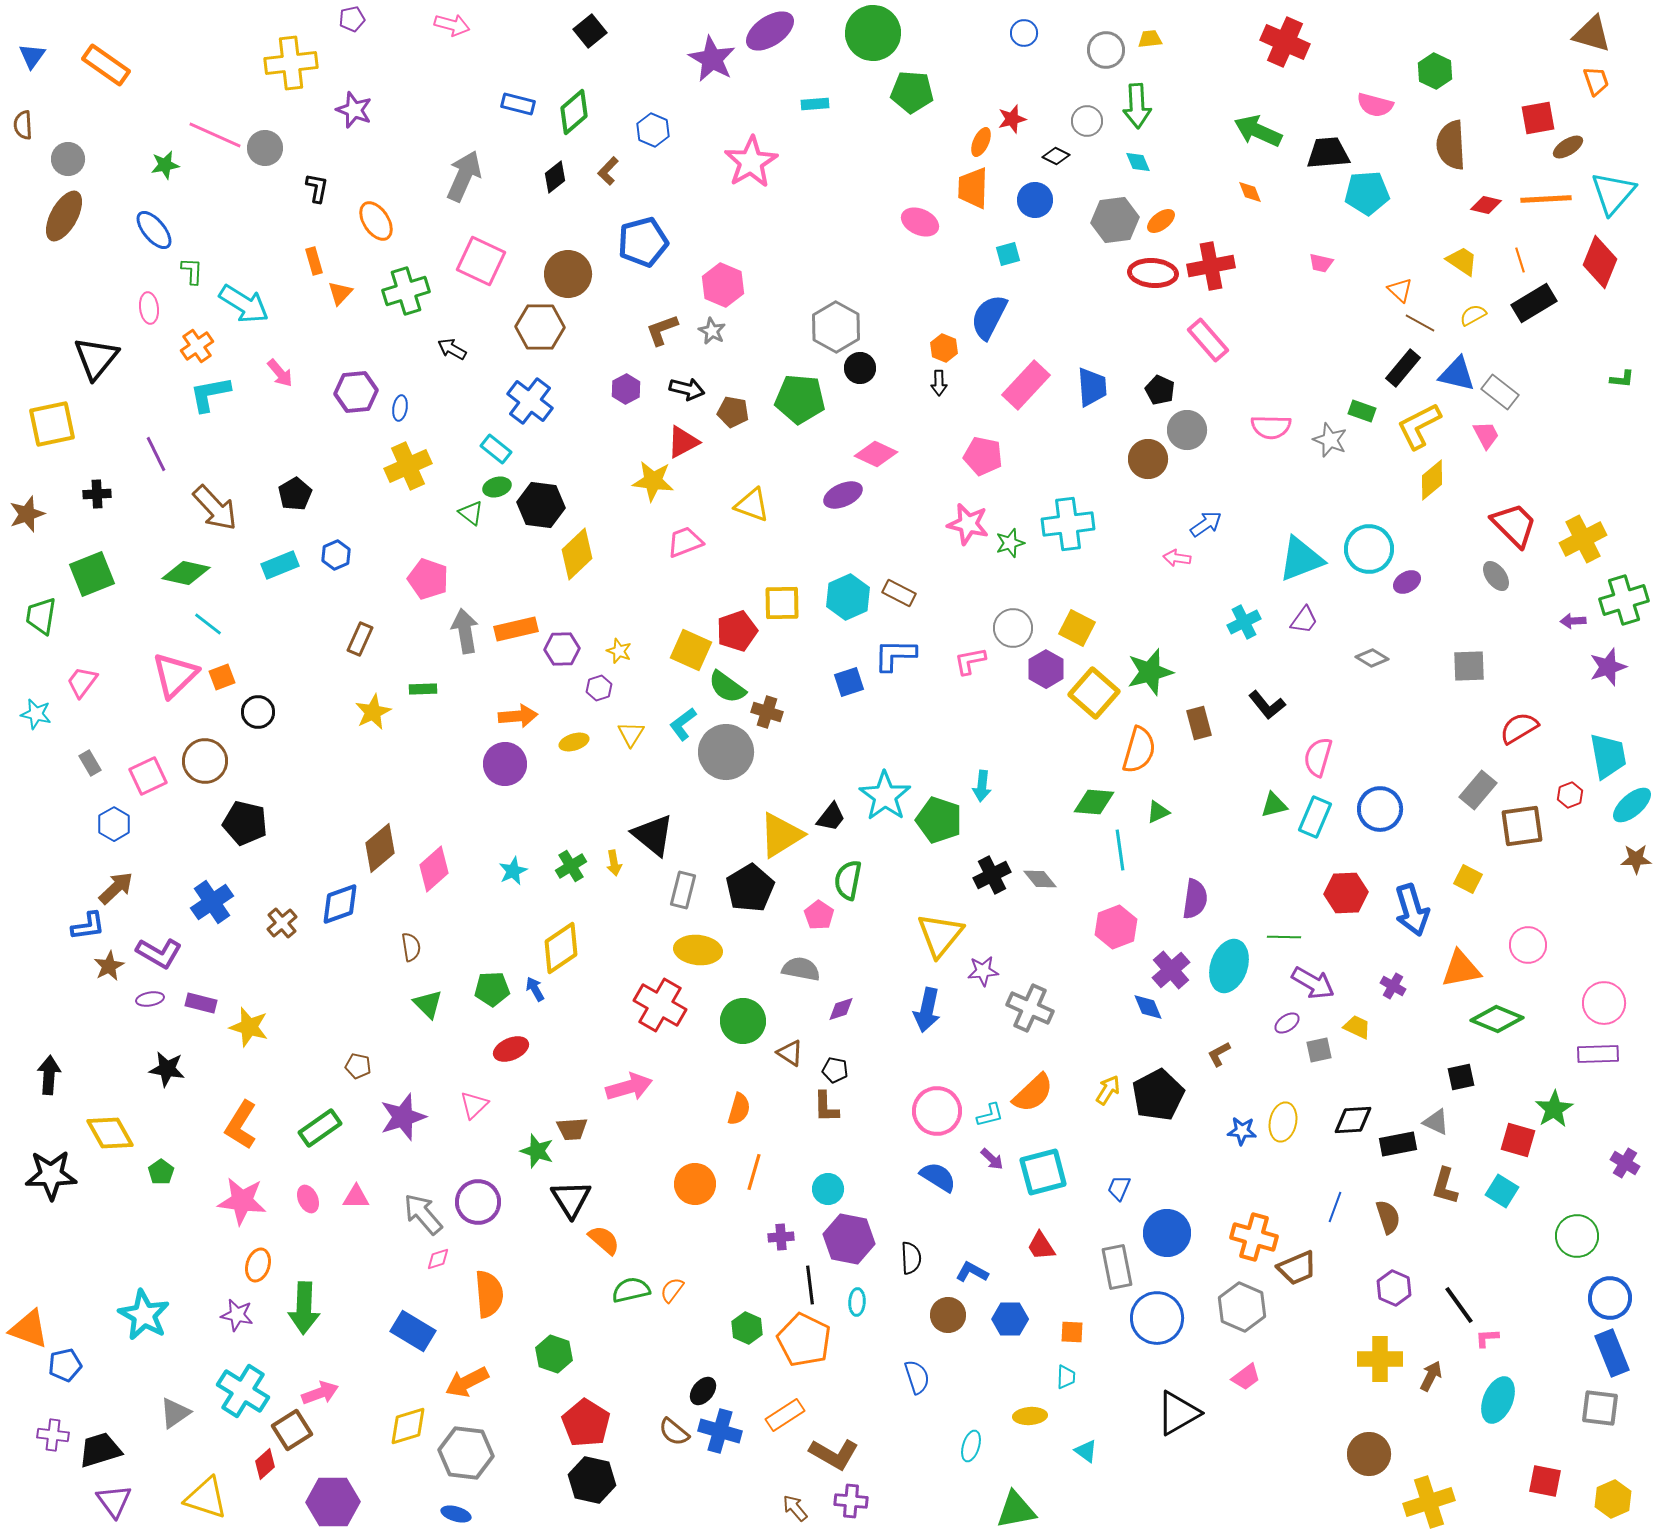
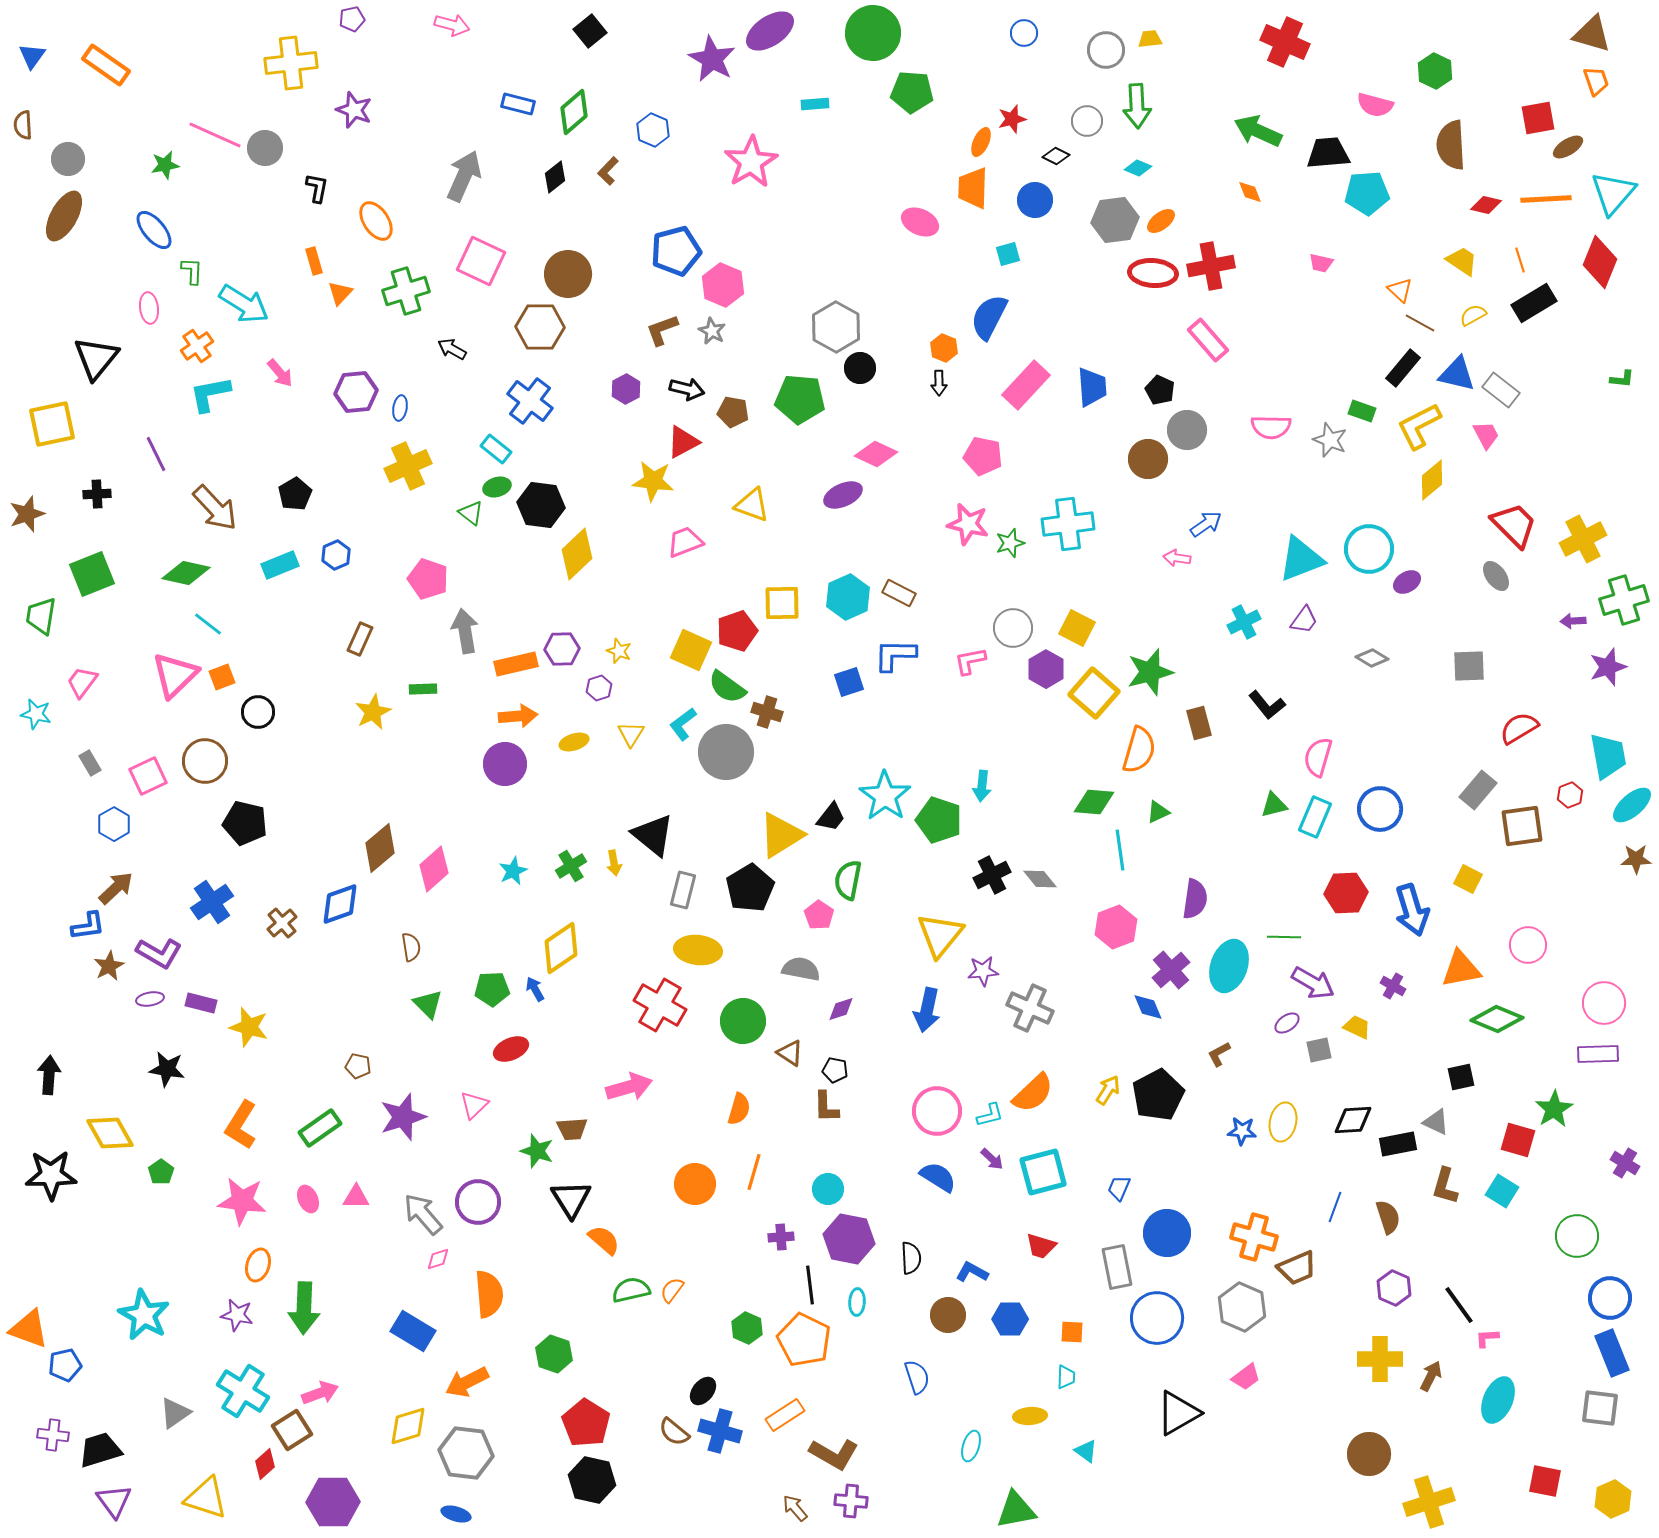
cyan diamond at (1138, 162): moved 6 px down; rotated 44 degrees counterclockwise
blue pentagon at (643, 242): moved 33 px right, 9 px down
gray rectangle at (1500, 392): moved 1 px right, 2 px up
orange rectangle at (516, 629): moved 35 px down
red trapezoid at (1041, 1246): rotated 40 degrees counterclockwise
